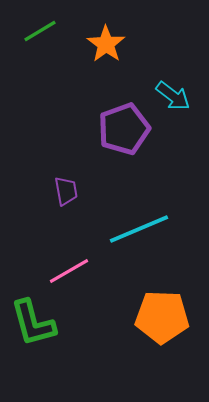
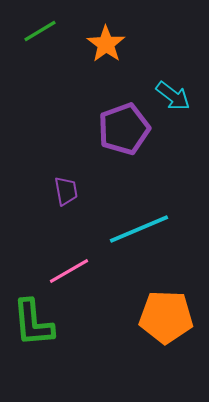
orange pentagon: moved 4 px right
green L-shape: rotated 10 degrees clockwise
